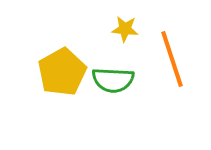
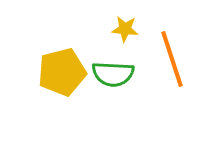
yellow pentagon: rotated 15 degrees clockwise
green semicircle: moved 6 px up
